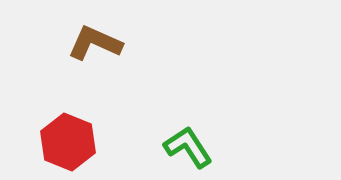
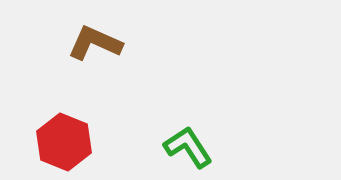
red hexagon: moved 4 px left
